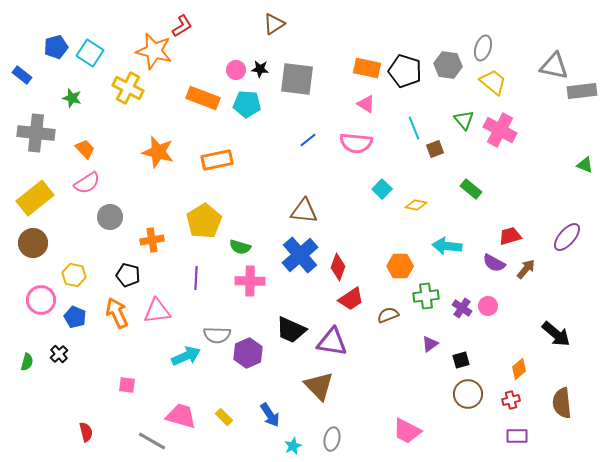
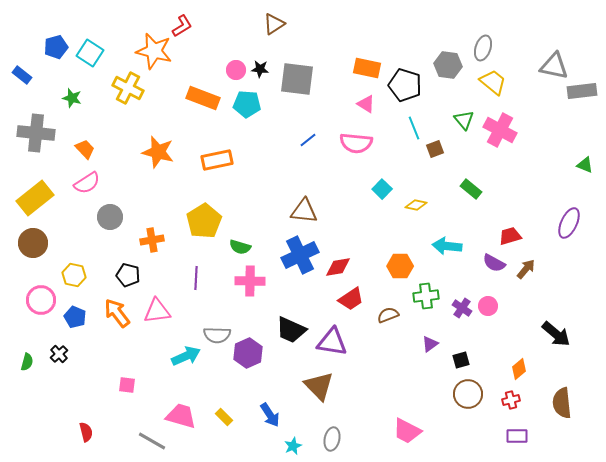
black pentagon at (405, 71): moved 14 px down
purple ellipse at (567, 237): moved 2 px right, 14 px up; rotated 16 degrees counterclockwise
blue cross at (300, 255): rotated 15 degrees clockwise
red diamond at (338, 267): rotated 60 degrees clockwise
orange arrow at (117, 313): rotated 12 degrees counterclockwise
